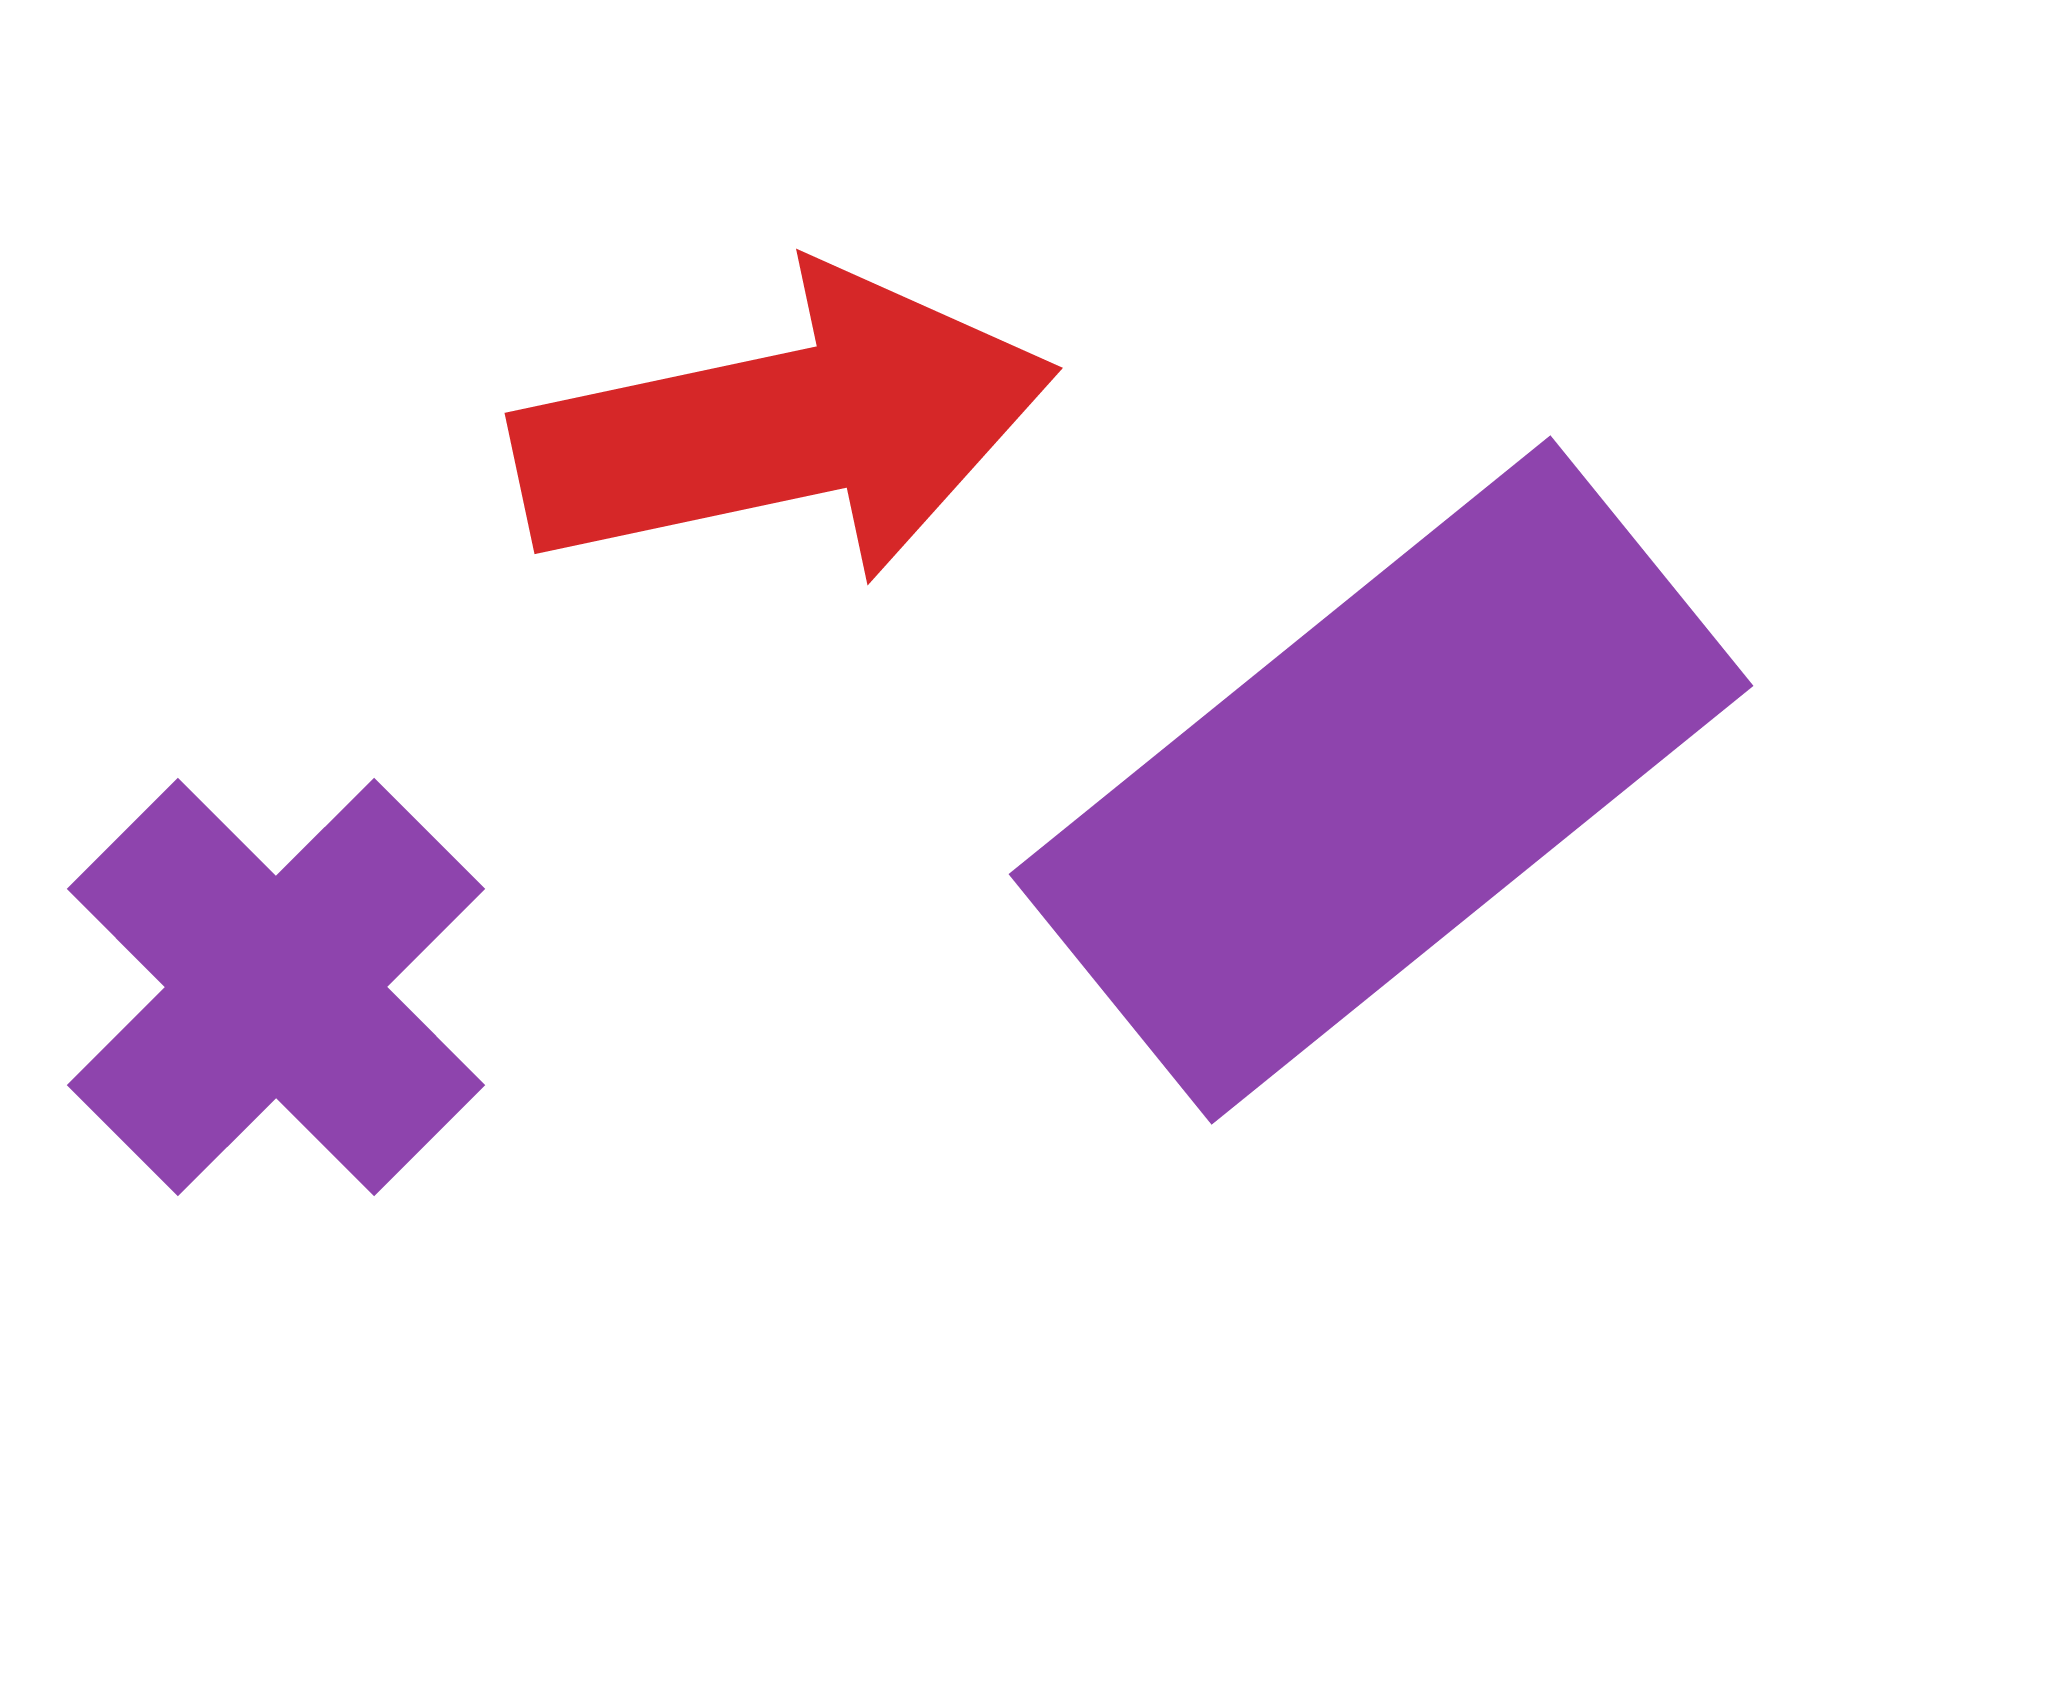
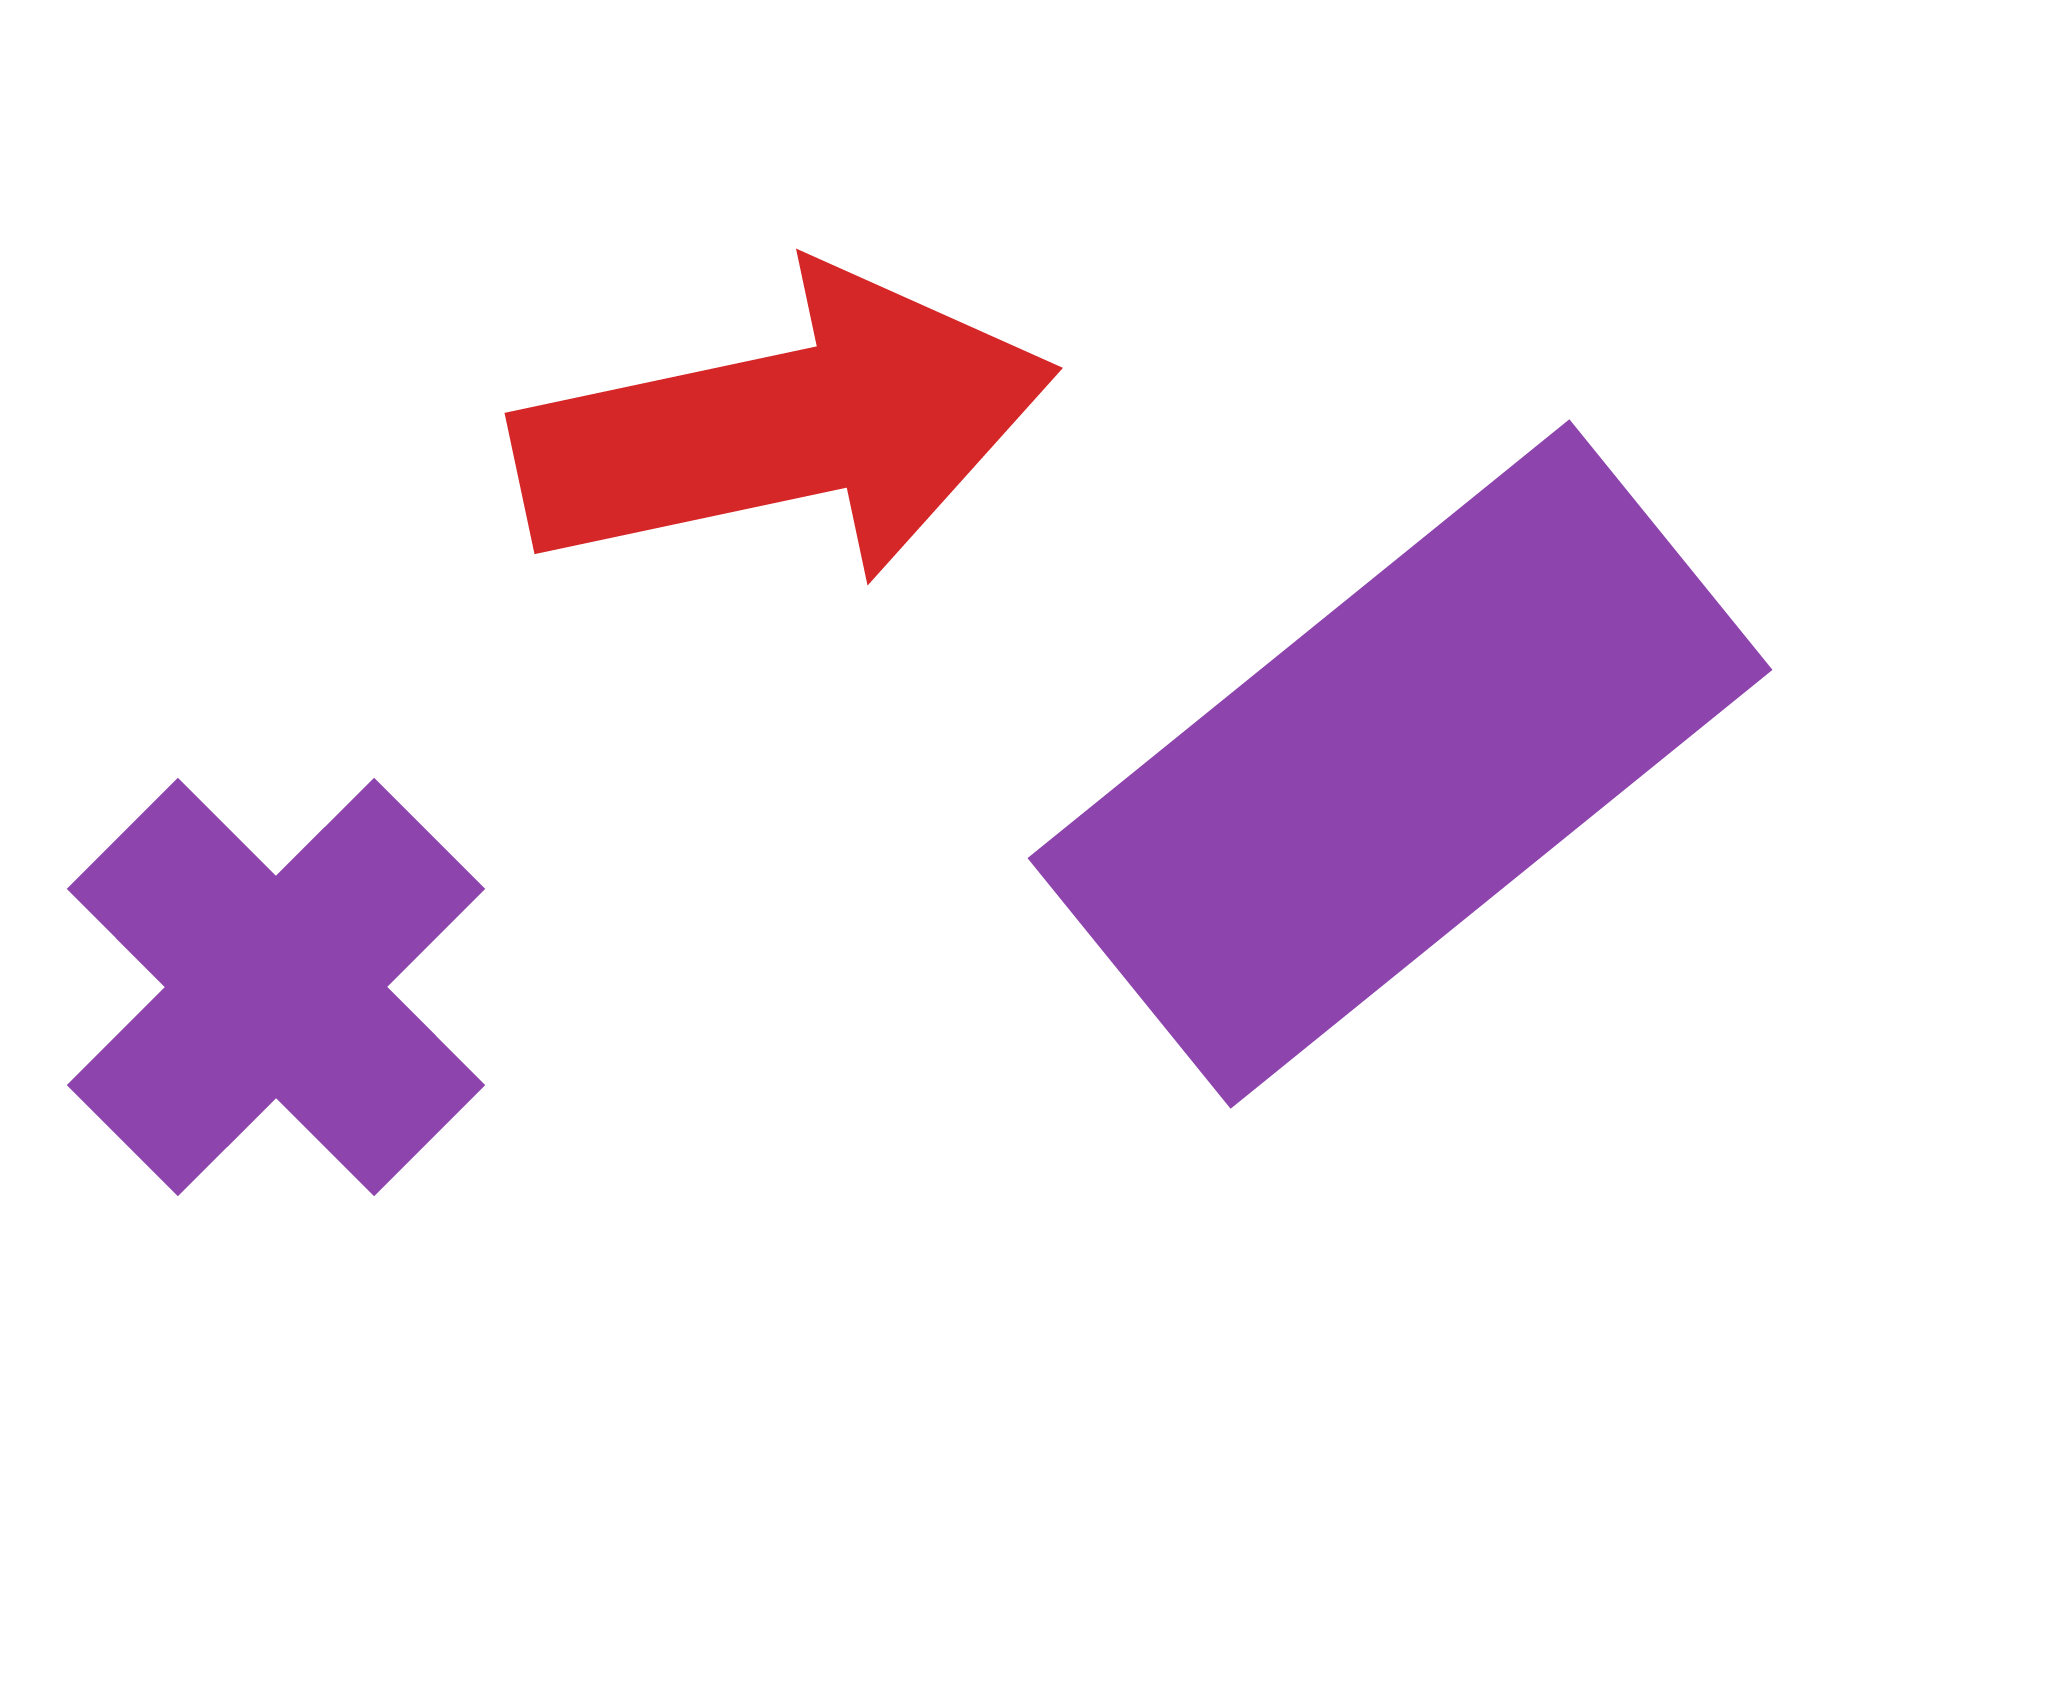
purple rectangle: moved 19 px right, 16 px up
